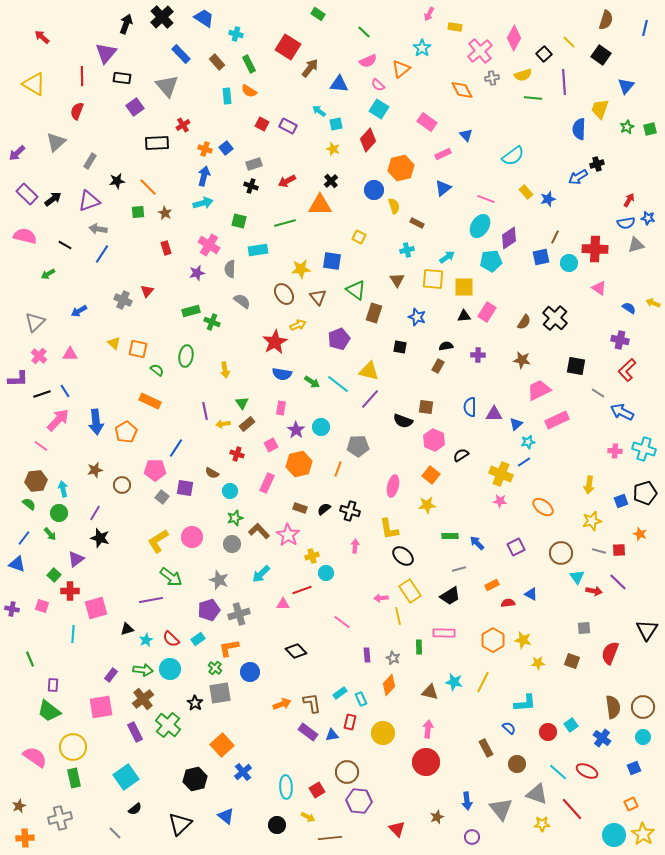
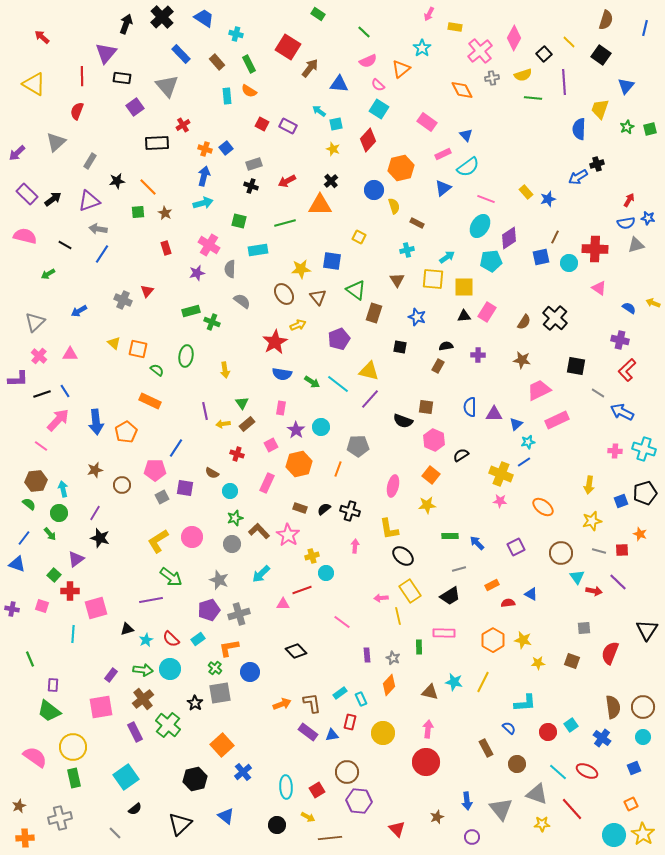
cyan semicircle at (513, 156): moved 45 px left, 11 px down
gray square at (162, 497): rotated 24 degrees clockwise
red square at (619, 550): moved 3 px right
